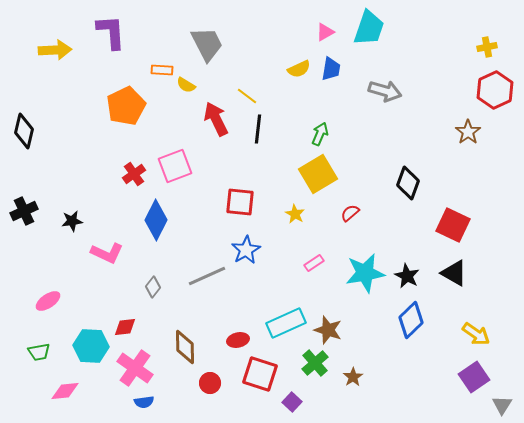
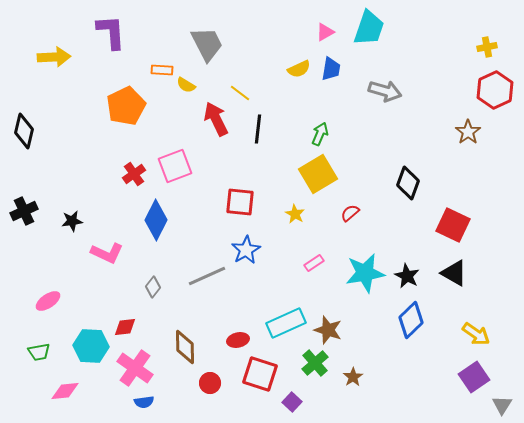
yellow arrow at (55, 50): moved 1 px left, 7 px down
yellow line at (247, 96): moved 7 px left, 3 px up
